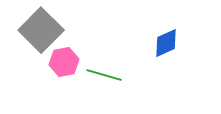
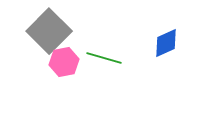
gray square: moved 8 px right, 1 px down
green line: moved 17 px up
